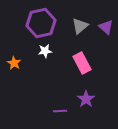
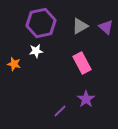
gray triangle: rotated 12 degrees clockwise
white star: moved 9 px left
orange star: moved 1 px down; rotated 16 degrees counterclockwise
purple line: rotated 40 degrees counterclockwise
